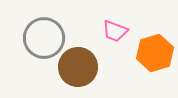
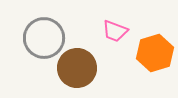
brown circle: moved 1 px left, 1 px down
